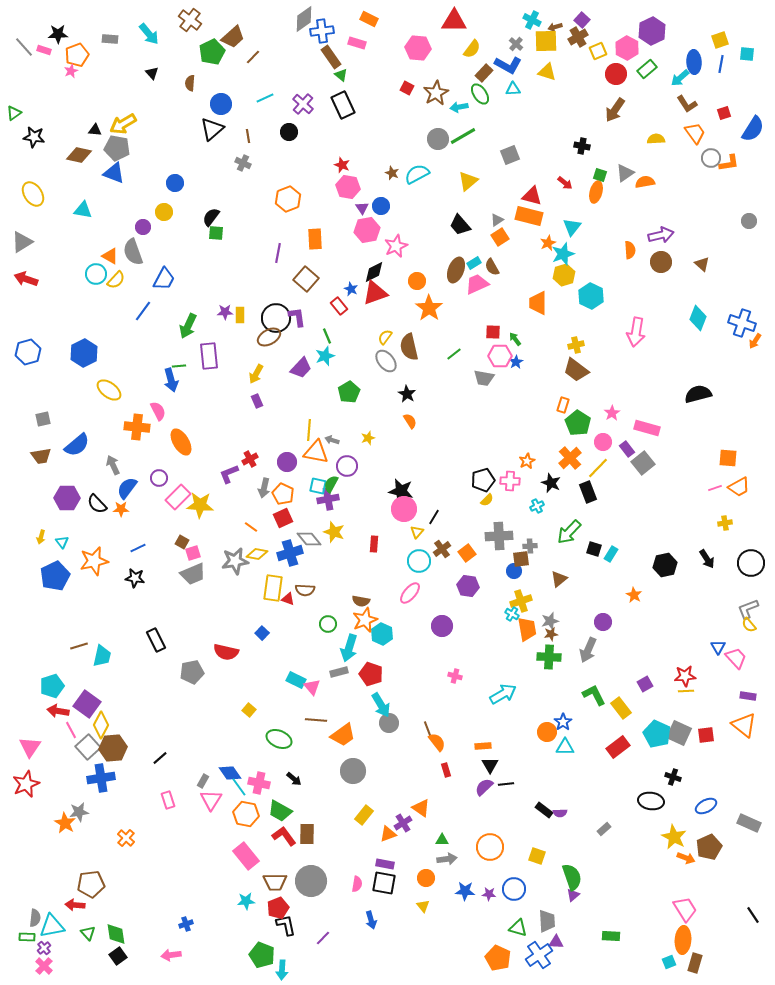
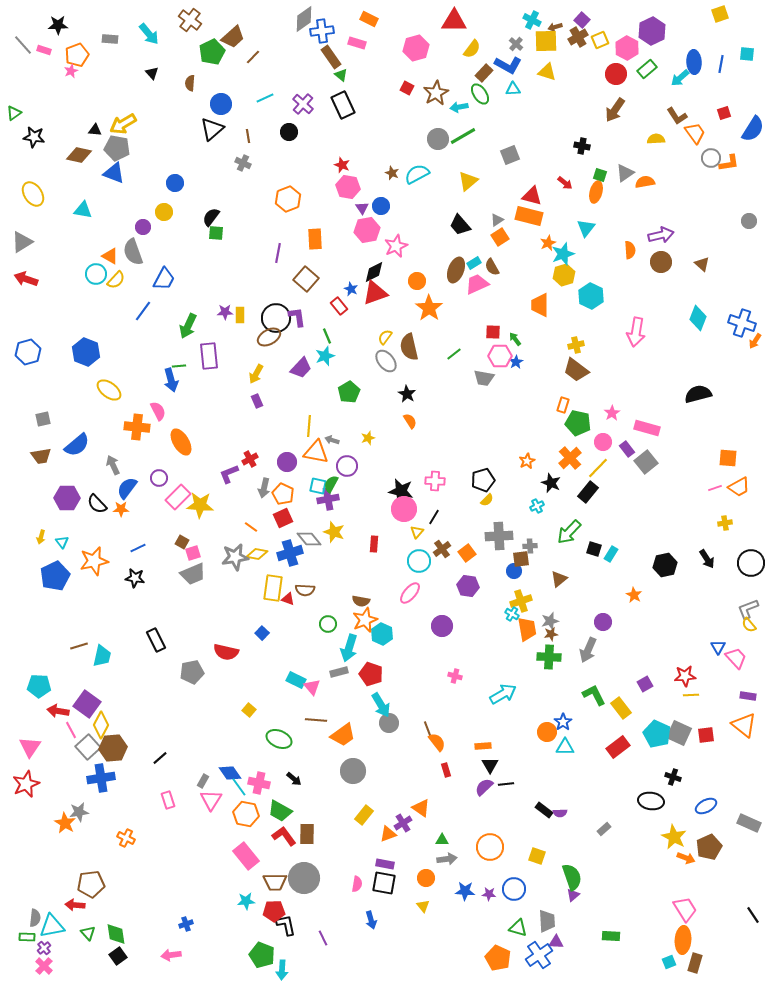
black star at (58, 34): moved 9 px up
yellow square at (720, 40): moved 26 px up
gray line at (24, 47): moved 1 px left, 2 px up
pink hexagon at (418, 48): moved 2 px left; rotated 20 degrees counterclockwise
yellow square at (598, 51): moved 2 px right, 11 px up
brown L-shape at (687, 104): moved 10 px left, 12 px down
cyan triangle at (572, 227): moved 14 px right, 1 px down
orange trapezoid at (538, 303): moved 2 px right, 2 px down
blue hexagon at (84, 353): moved 2 px right, 1 px up; rotated 12 degrees counterclockwise
green pentagon at (578, 423): rotated 20 degrees counterclockwise
yellow line at (309, 430): moved 4 px up
gray square at (643, 463): moved 3 px right, 1 px up
pink cross at (510, 481): moved 75 px left
black rectangle at (588, 492): rotated 60 degrees clockwise
gray star at (235, 561): moved 4 px up
cyan pentagon at (52, 686): moved 13 px left; rotated 20 degrees clockwise
yellow line at (686, 691): moved 5 px right, 4 px down
orange cross at (126, 838): rotated 18 degrees counterclockwise
gray circle at (311, 881): moved 7 px left, 3 px up
red pentagon at (278, 908): moved 4 px left, 3 px down; rotated 20 degrees clockwise
purple line at (323, 938): rotated 70 degrees counterclockwise
